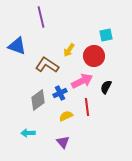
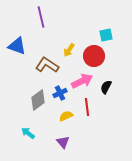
cyan arrow: rotated 40 degrees clockwise
